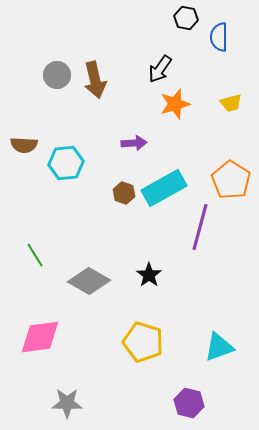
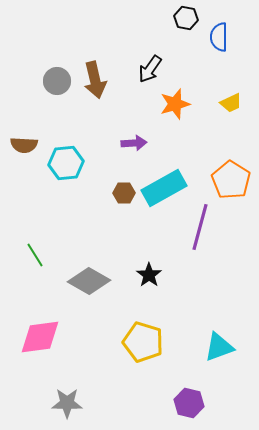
black arrow: moved 10 px left
gray circle: moved 6 px down
yellow trapezoid: rotated 10 degrees counterclockwise
brown hexagon: rotated 20 degrees counterclockwise
